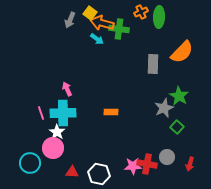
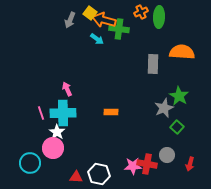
orange arrow: moved 2 px right, 3 px up
orange semicircle: rotated 130 degrees counterclockwise
gray circle: moved 2 px up
red triangle: moved 4 px right, 5 px down
